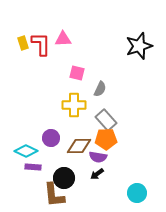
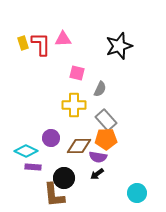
black star: moved 20 px left
